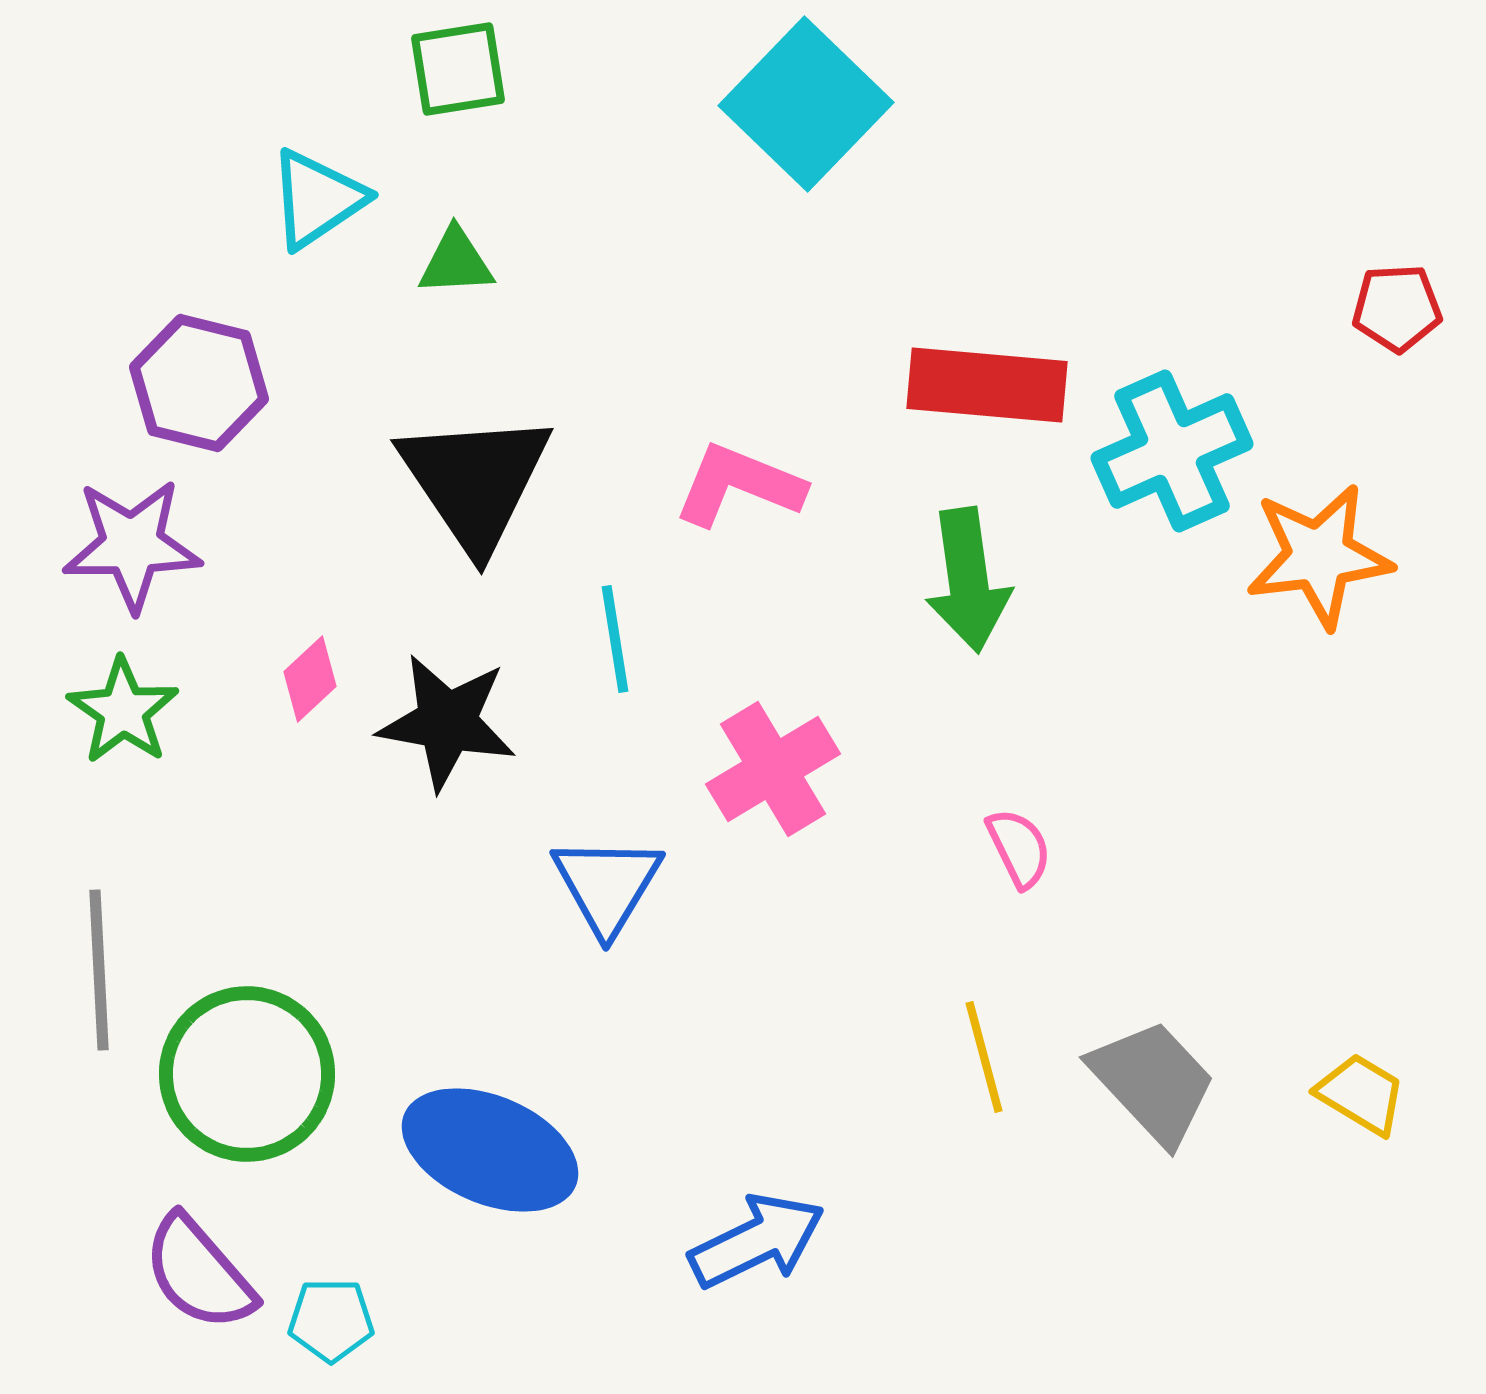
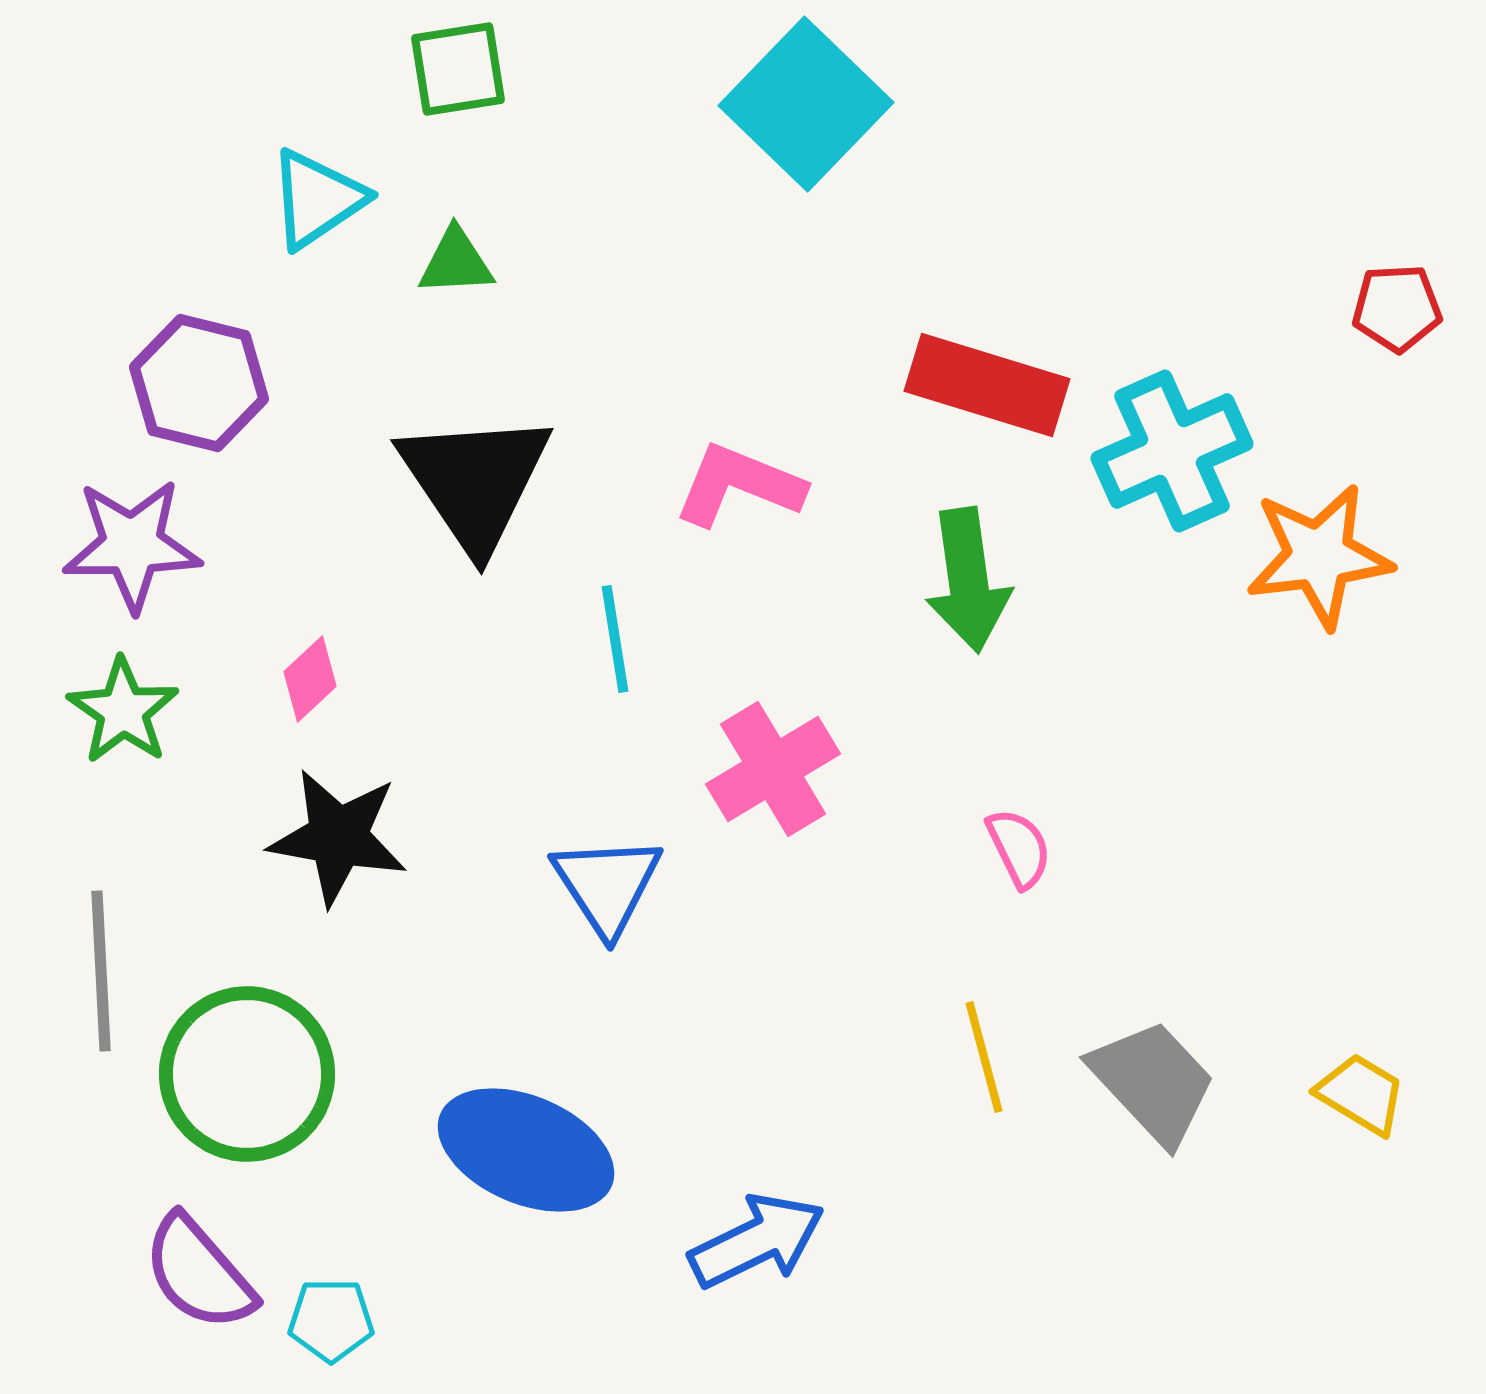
red rectangle: rotated 12 degrees clockwise
black star: moved 109 px left, 115 px down
blue triangle: rotated 4 degrees counterclockwise
gray line: moved 2 px right, 1 px down
blue ellipse: moved 36 px right
